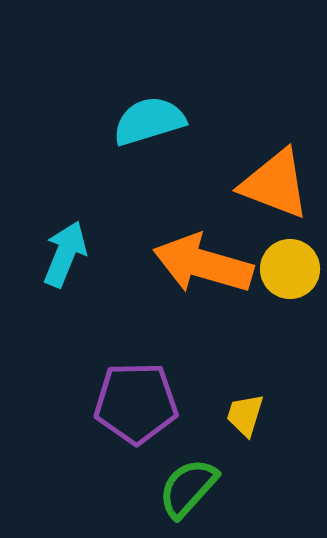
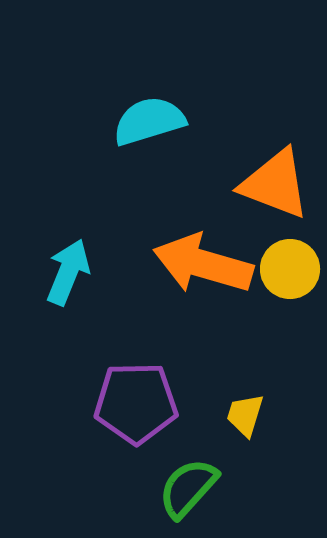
cyan arrow: moved 3 px right, 18 px down
